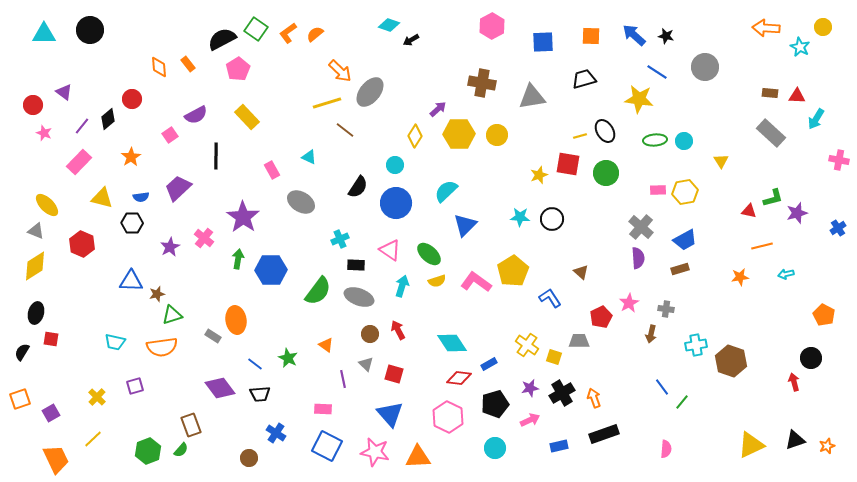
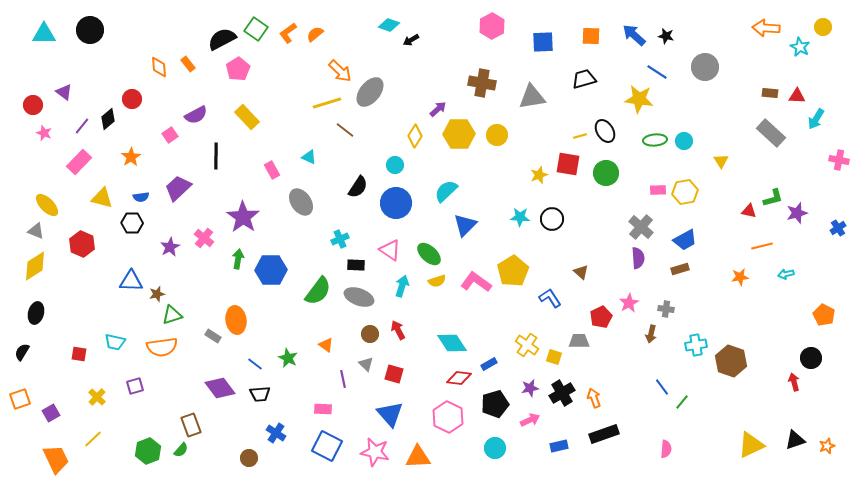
gray ellipse at (301, 202): rotated 24 degrees clockwise
red square at (51, 339): moved 28 px right, 15 px down
